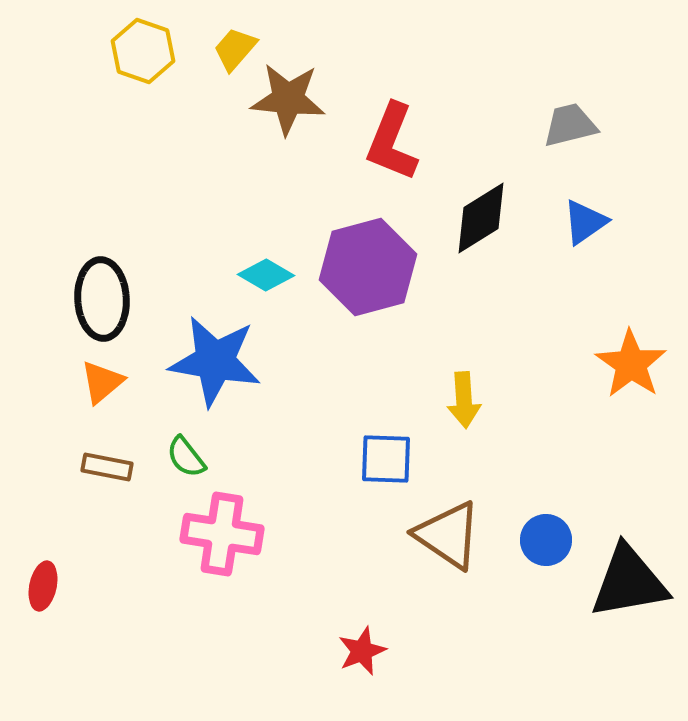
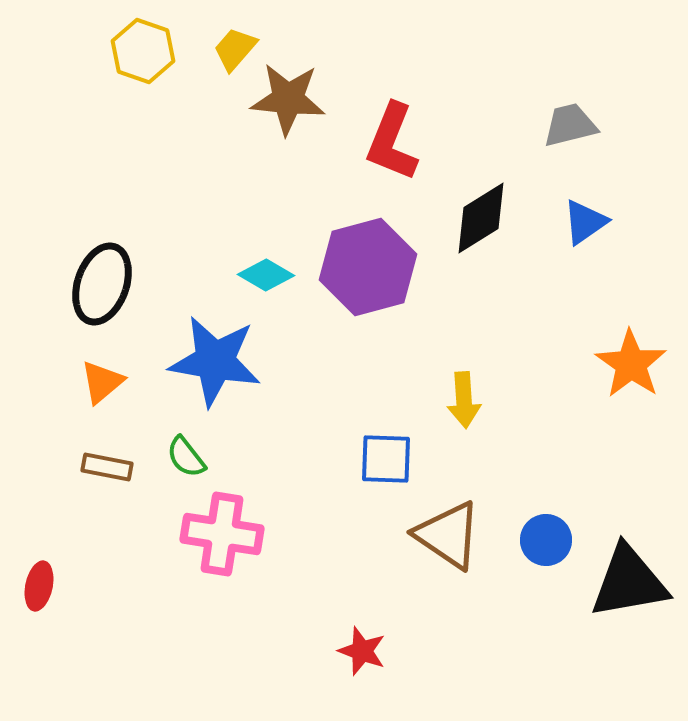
black ellipse: moved 15 px up; rotated 22 degrees clockwise
red ellipse: moved 4 px left
red star: rotated 30 degrees counterclockwise
